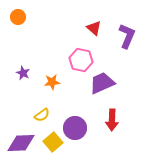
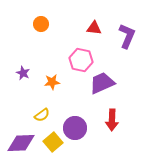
orange circle: moved 23 px right, 7 px down
red triangle: rotated 35 degrees counterclockwise
